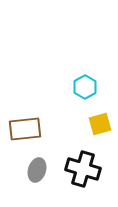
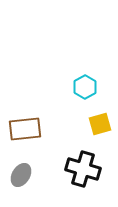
gray ellipse: moved 16 px left, 5 px down; rotated 15 degrees clockwise
